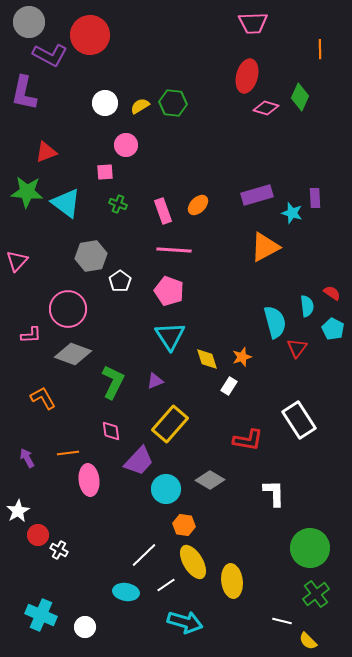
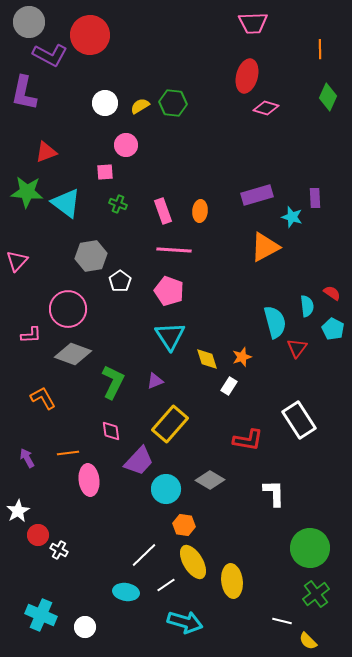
green diamond at (300, 97): moved 28 px right
orange ellipse at (198, 205): moved 2 px right, 6 px down; rotated 40 degrees counterclockwise
cyan star at (292, 213): moved 4 px down
